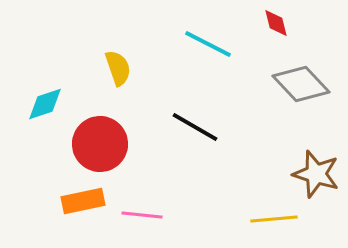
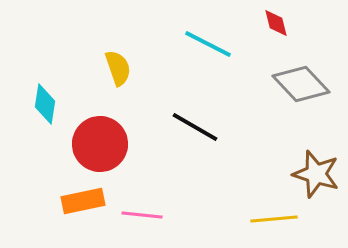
cyan diamond: rotated 63 degrees counterclockwise
